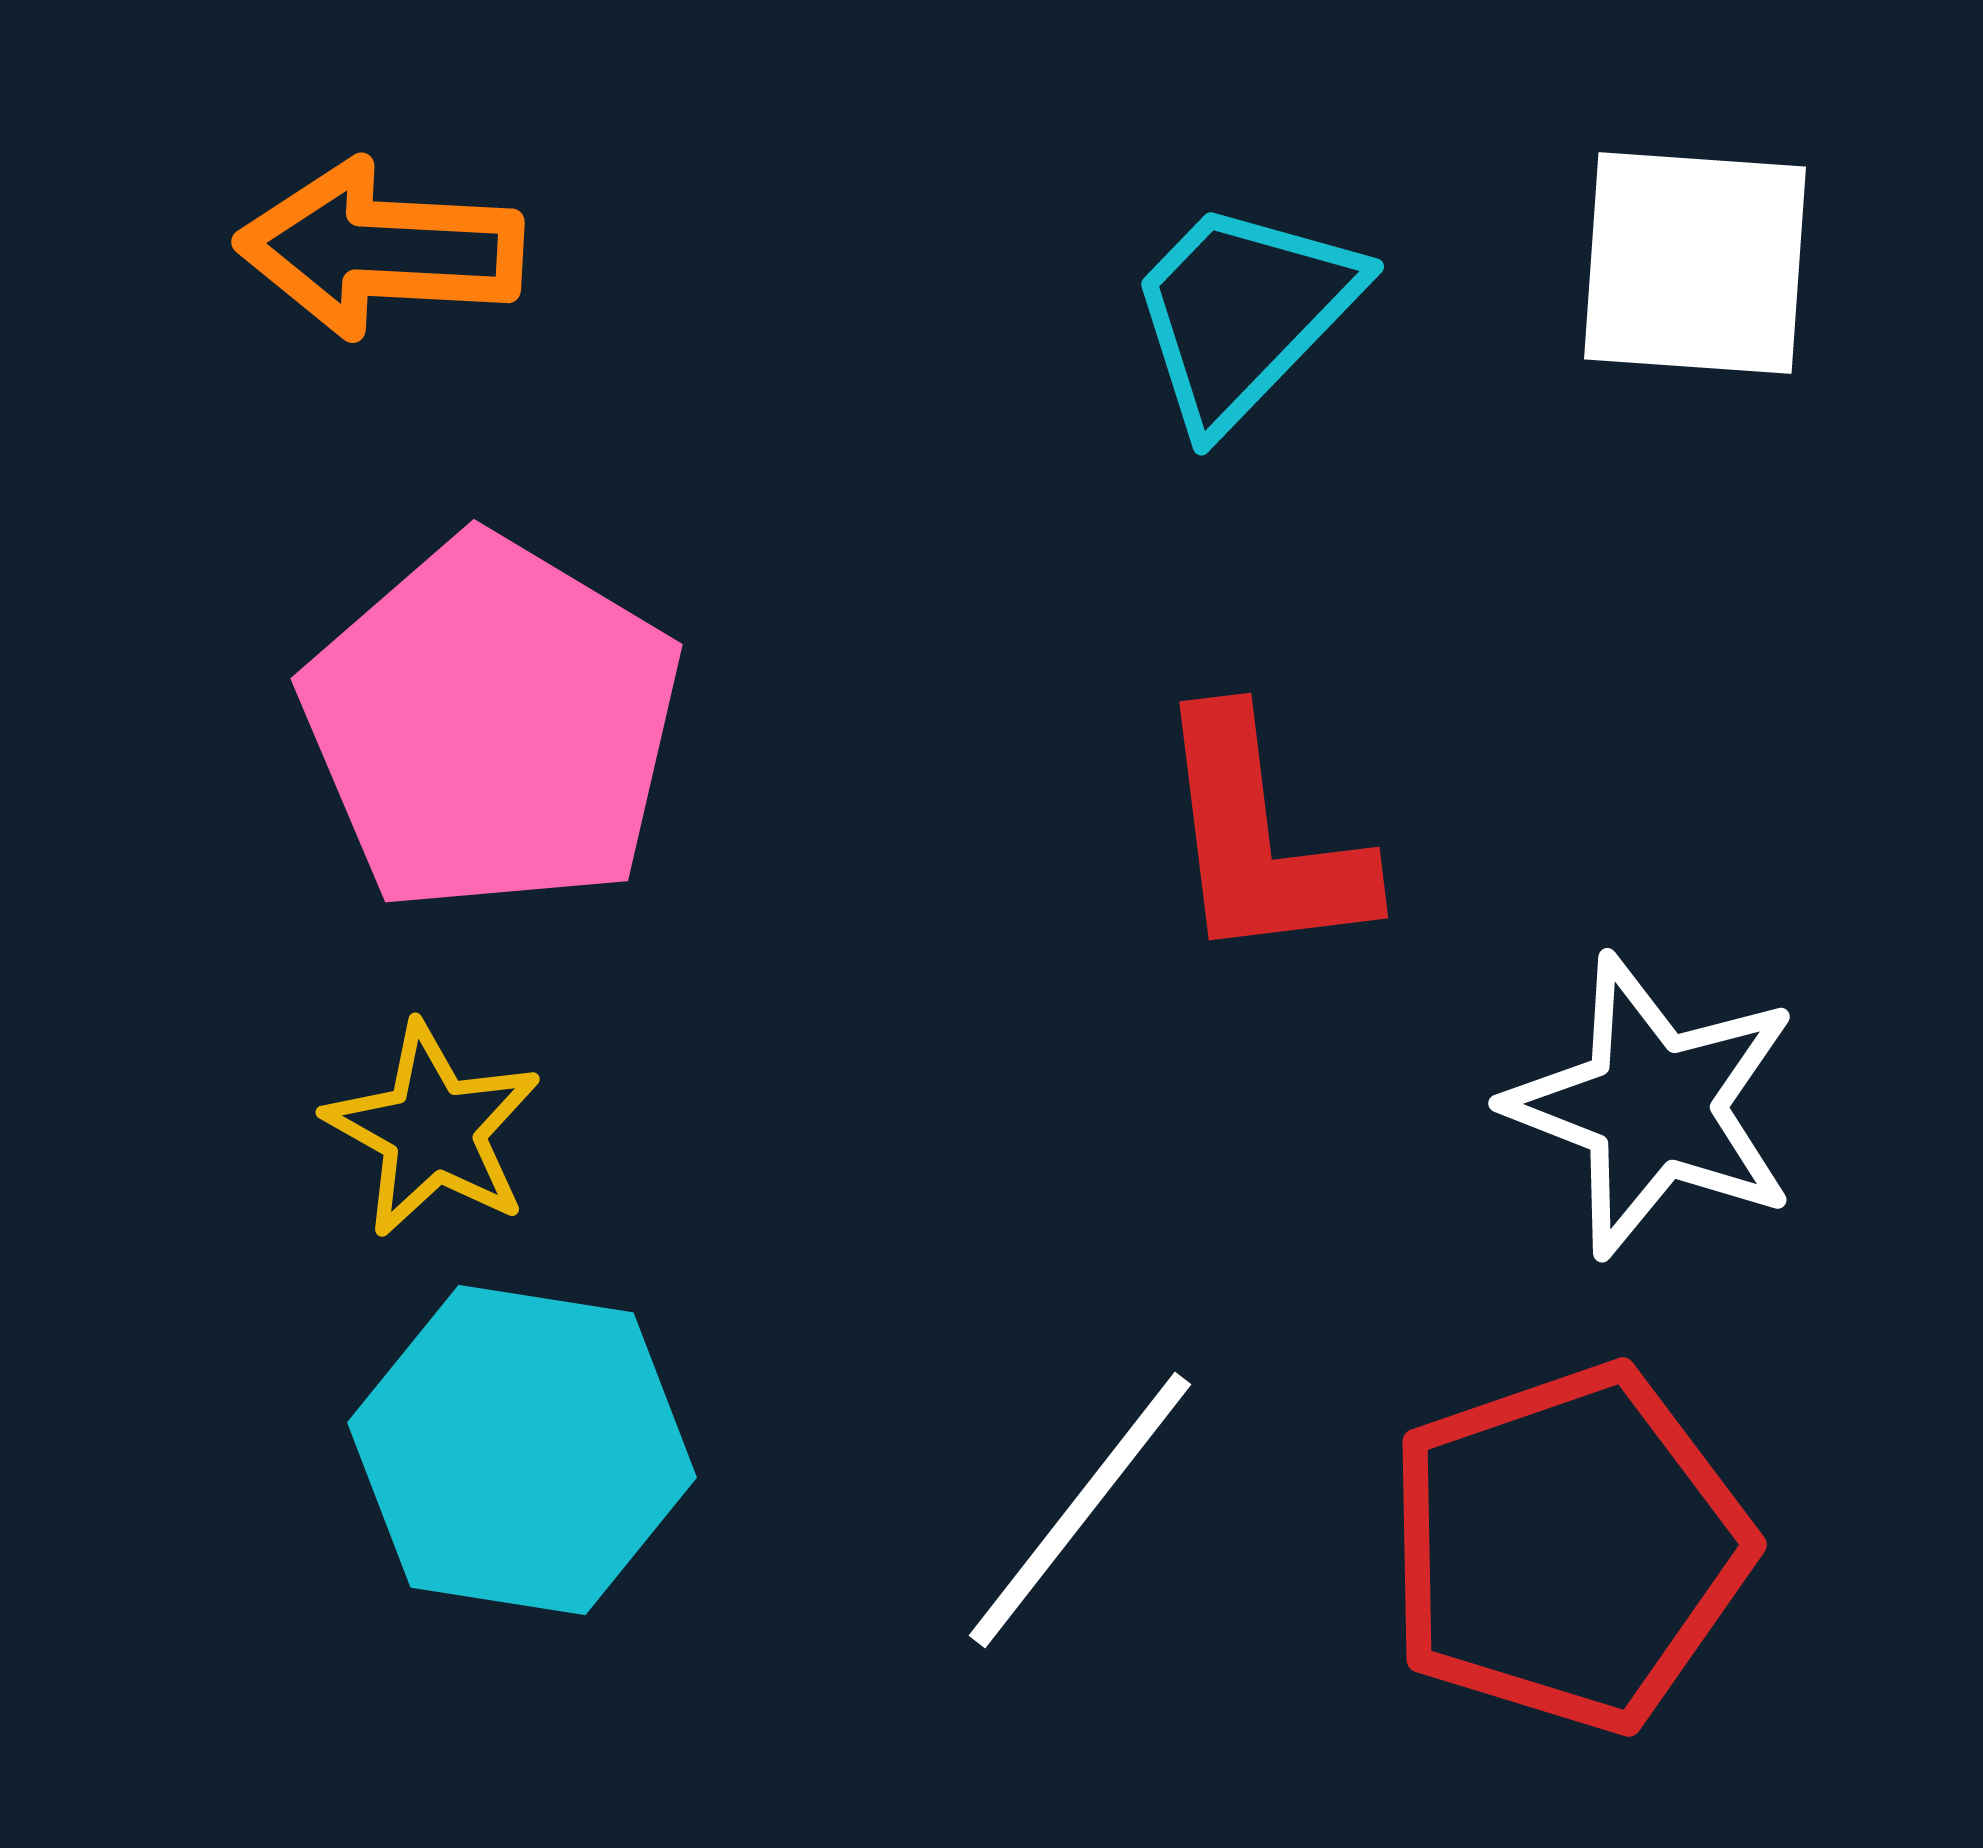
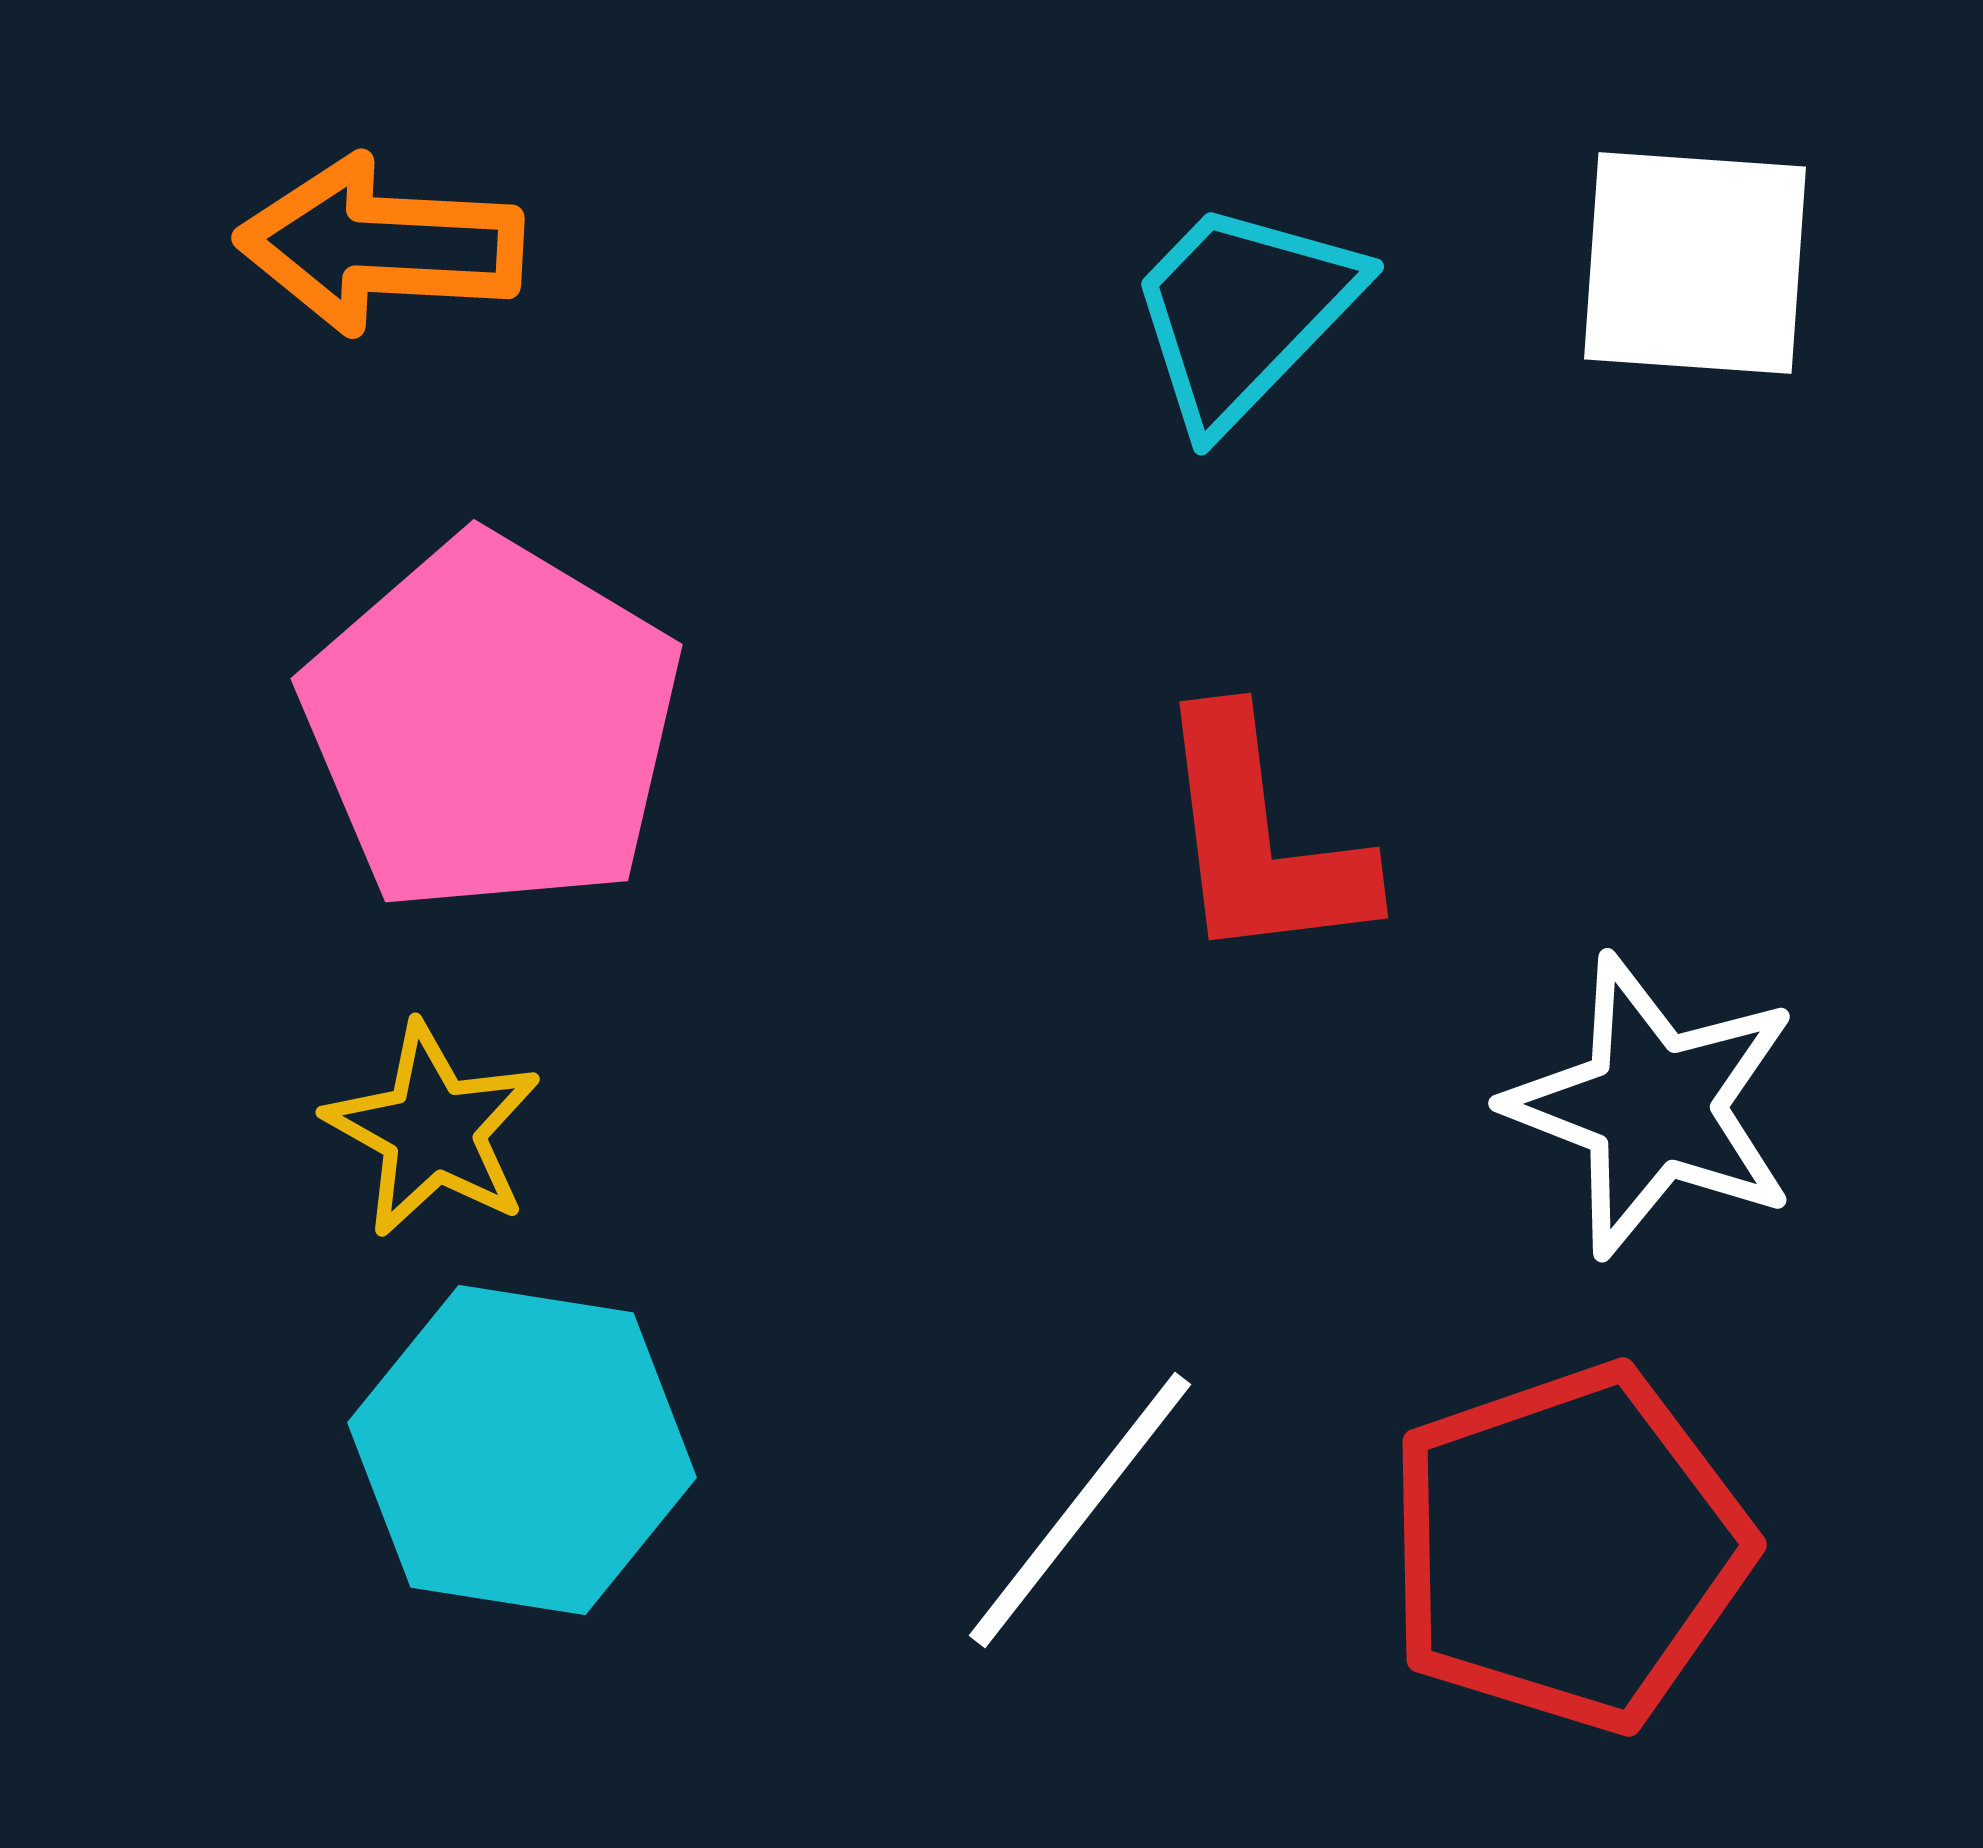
orange arrow: moved 4 px up
